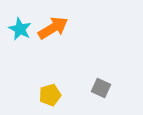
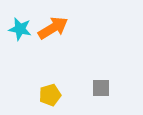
cyan star: rotated 15 degrees counterclockwise
gray square: rotated 24 degrees counterclockwise
